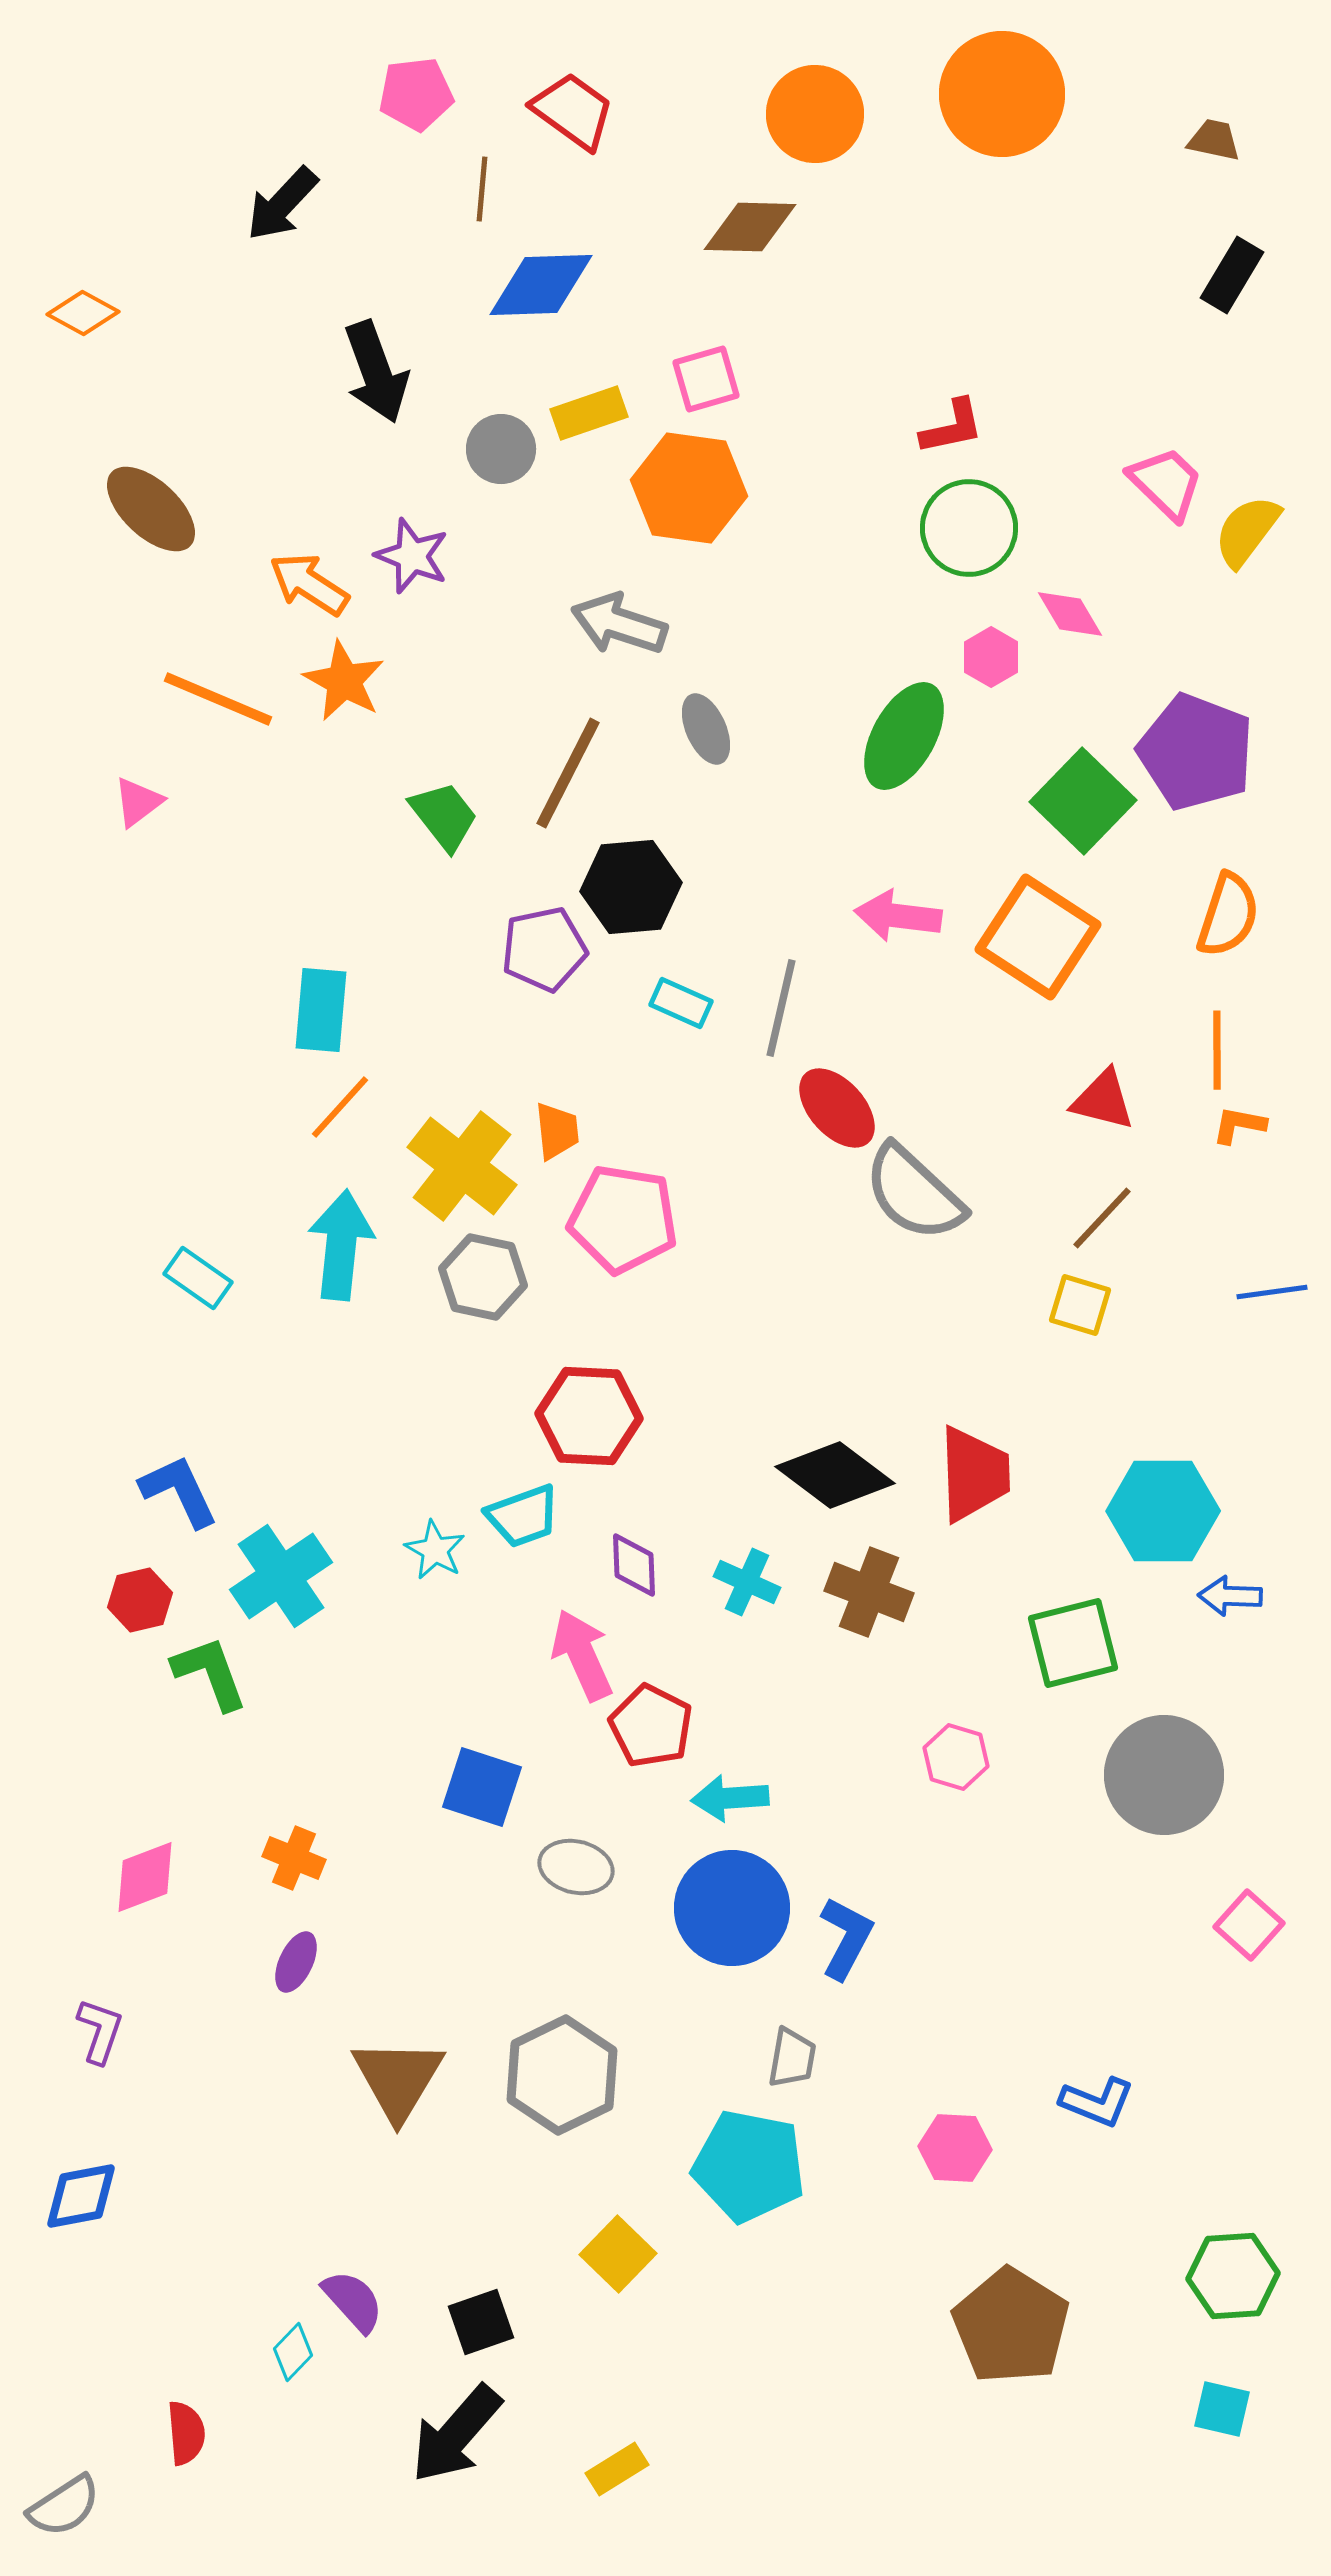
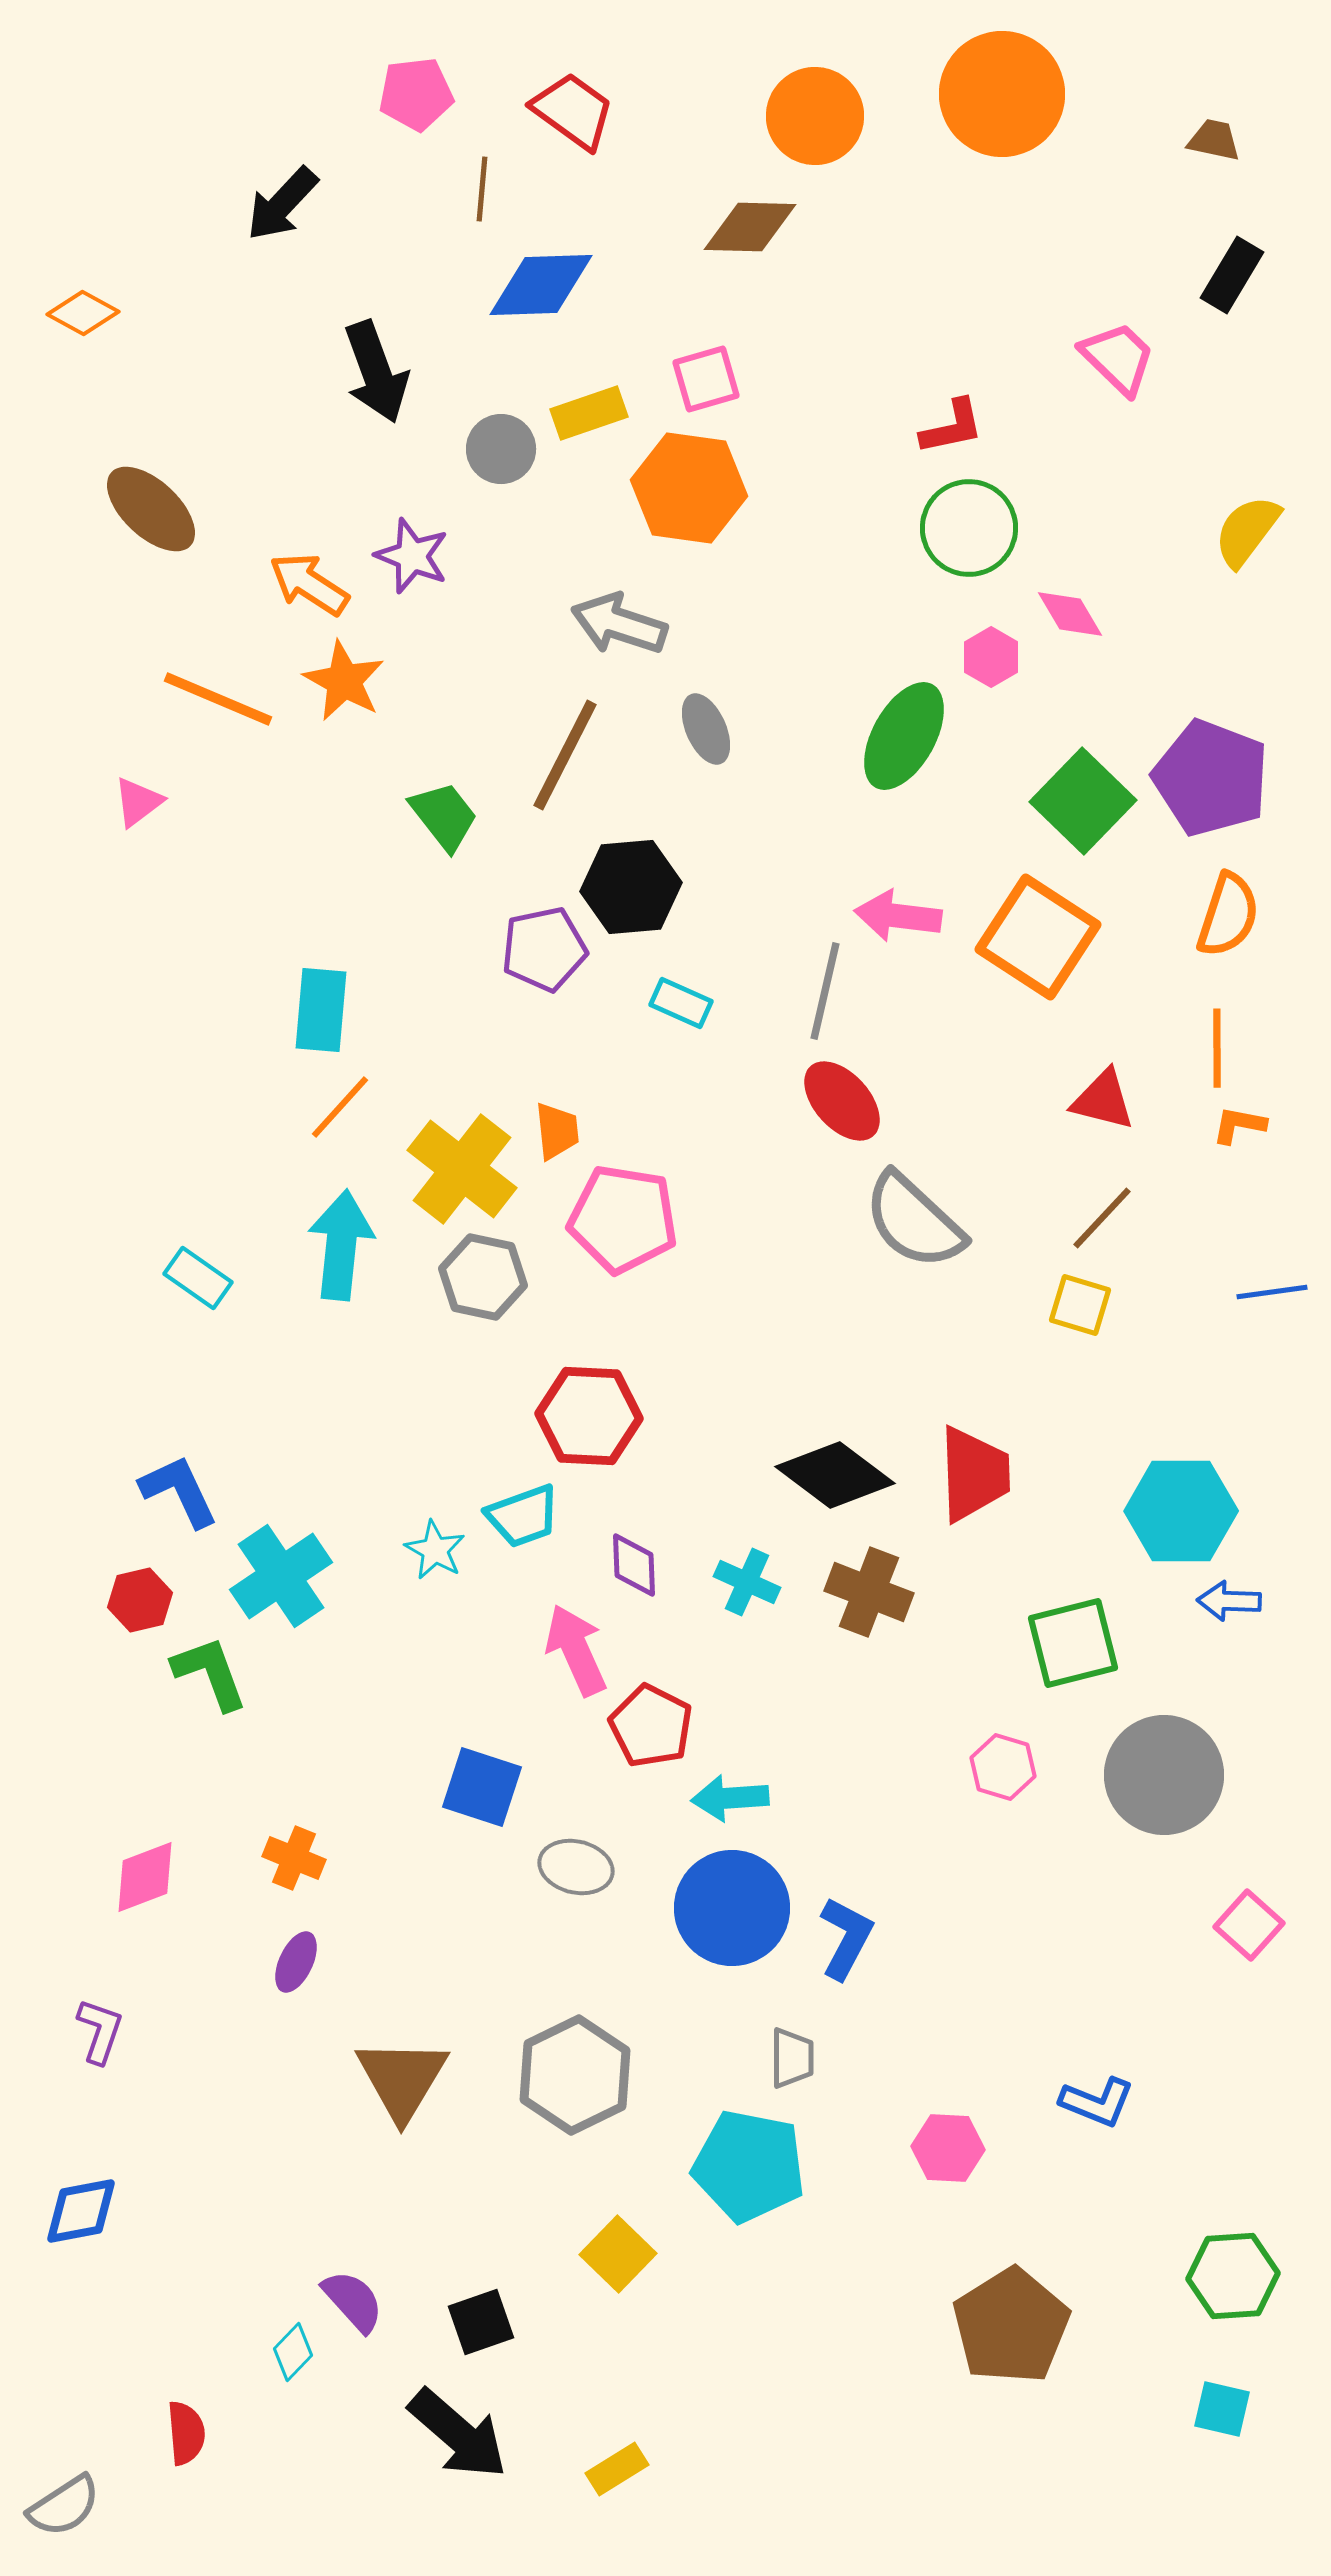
orange circle at (815, 114): moved 2 px down
pink trapezoid at (1166, 483): moved 48 px left, 125 px up
purple pentagon at (1196, 752): moved 15 px right, 26 px down
brown line at (568, 773): moved 3 px left, 18 px up
gray line at (781, 1008): moved 44 px right, 17 px up
orange line at (1217, 1050): moved 2 px up
red ellipse at (837, 1108): moved 5 px right, 7 px up
yellow cross at (462, 1166): moved 3 px down
gray semicircle at (914, 1193): moved 28 px down
cyan hexagon at (1163, 1511): moved 18 px right
blue arrow at (1230, 1596): moved 1 px left, 5 px down
pink arrow at (582, 1655): moved 6 px left, 5 px up
pink hexagon at (956, 1757): moved 47 px right, 10 px down
gray trapezoid at (792, 2058): rotated 10 degrees counterclockwise
gray hexagon at (562, 2075): moved 13 px right
brown triangle at (398, 2079): moved 4 px right
pink hexagon at (955, 2148): moved 7 px left
blue diamond at (81, 2196): moved 15 px down
brown pentagon at (1011, 2326): rotated 8 degrees clockwise
black arrow at (456, 2434): moved 2 px right; rotated 90 degrees counterclockwise
